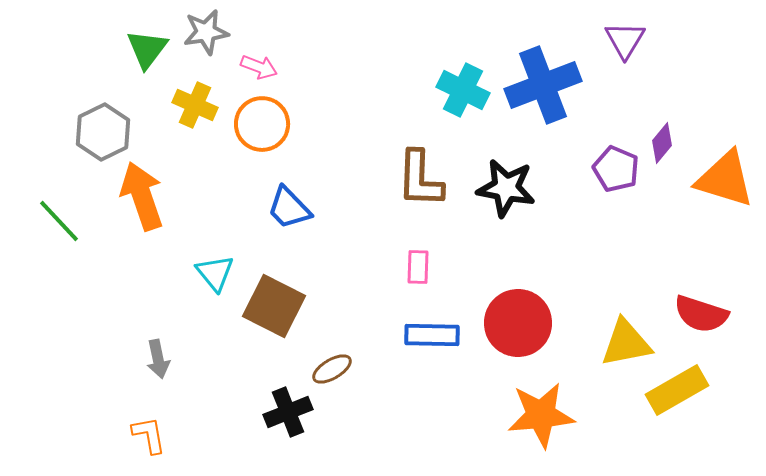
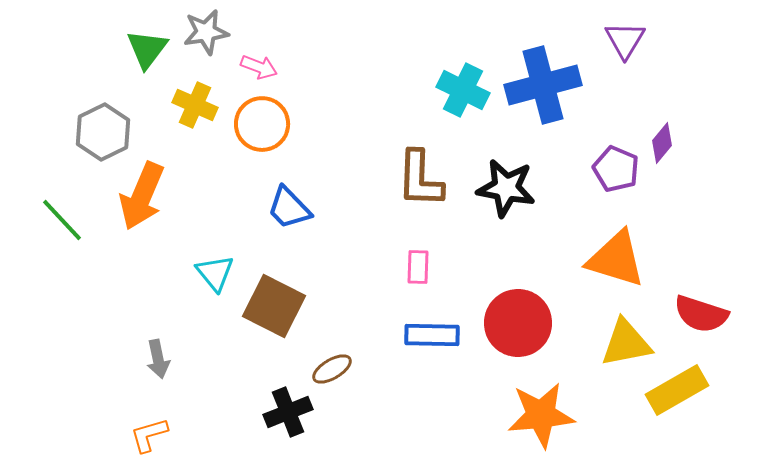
blue cross: rotated 6 degrees clockwise
orange triangle: moved 109 px left, 80 px down
orange arrow: rotated 138 degrees counterclockwise
green line: moved 3 px right, 1 px up
orange L-shape: rotated 96 degrees counterclockwise
